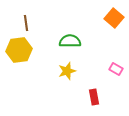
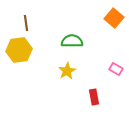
green semicircle: moved 2 px right
yellow star: rotated 12 degrees counterclockwise
